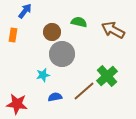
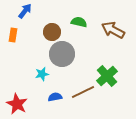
cyan star: moved 1 px left, 1 px up
brown line: moved 1 px left, 1 px down; rotated 15 degrees clockwise
red star: rotated 20 degrees clockwise
